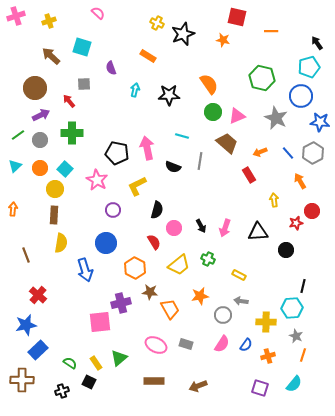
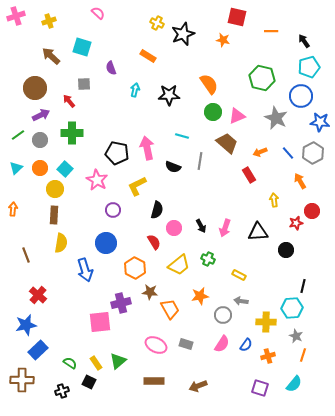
black arrow at (317, 43): moved 13 px left, 2 px up
cyan triangle at (15, 166): moved 1 px right, 2 px down
green triangle at (119, 358): moved 1 px left, 3 px down
